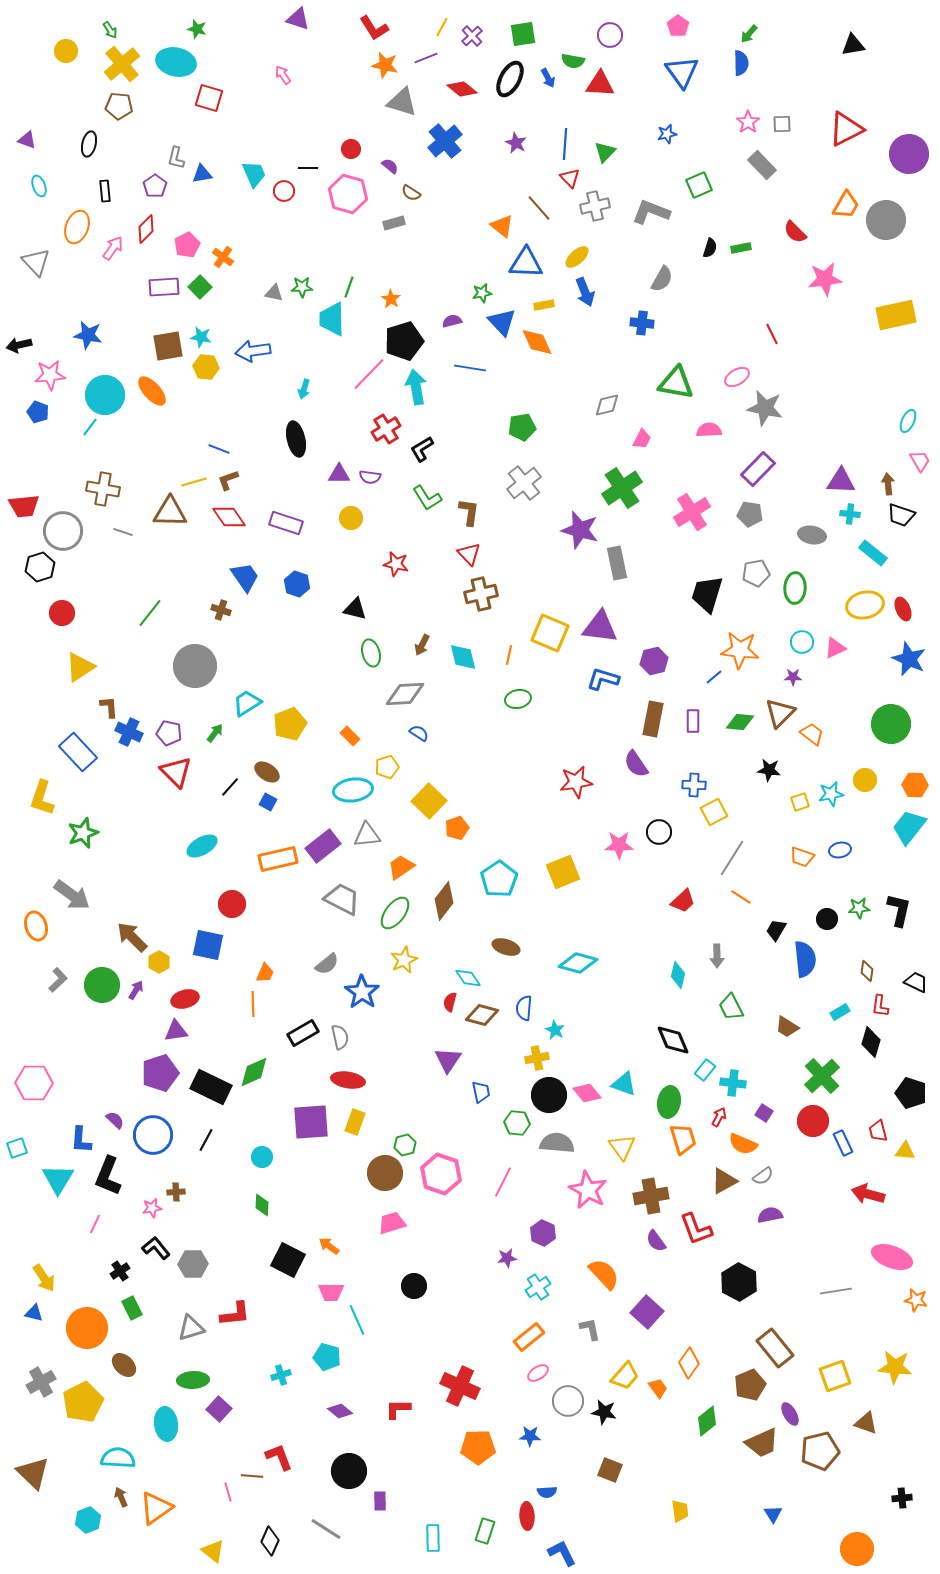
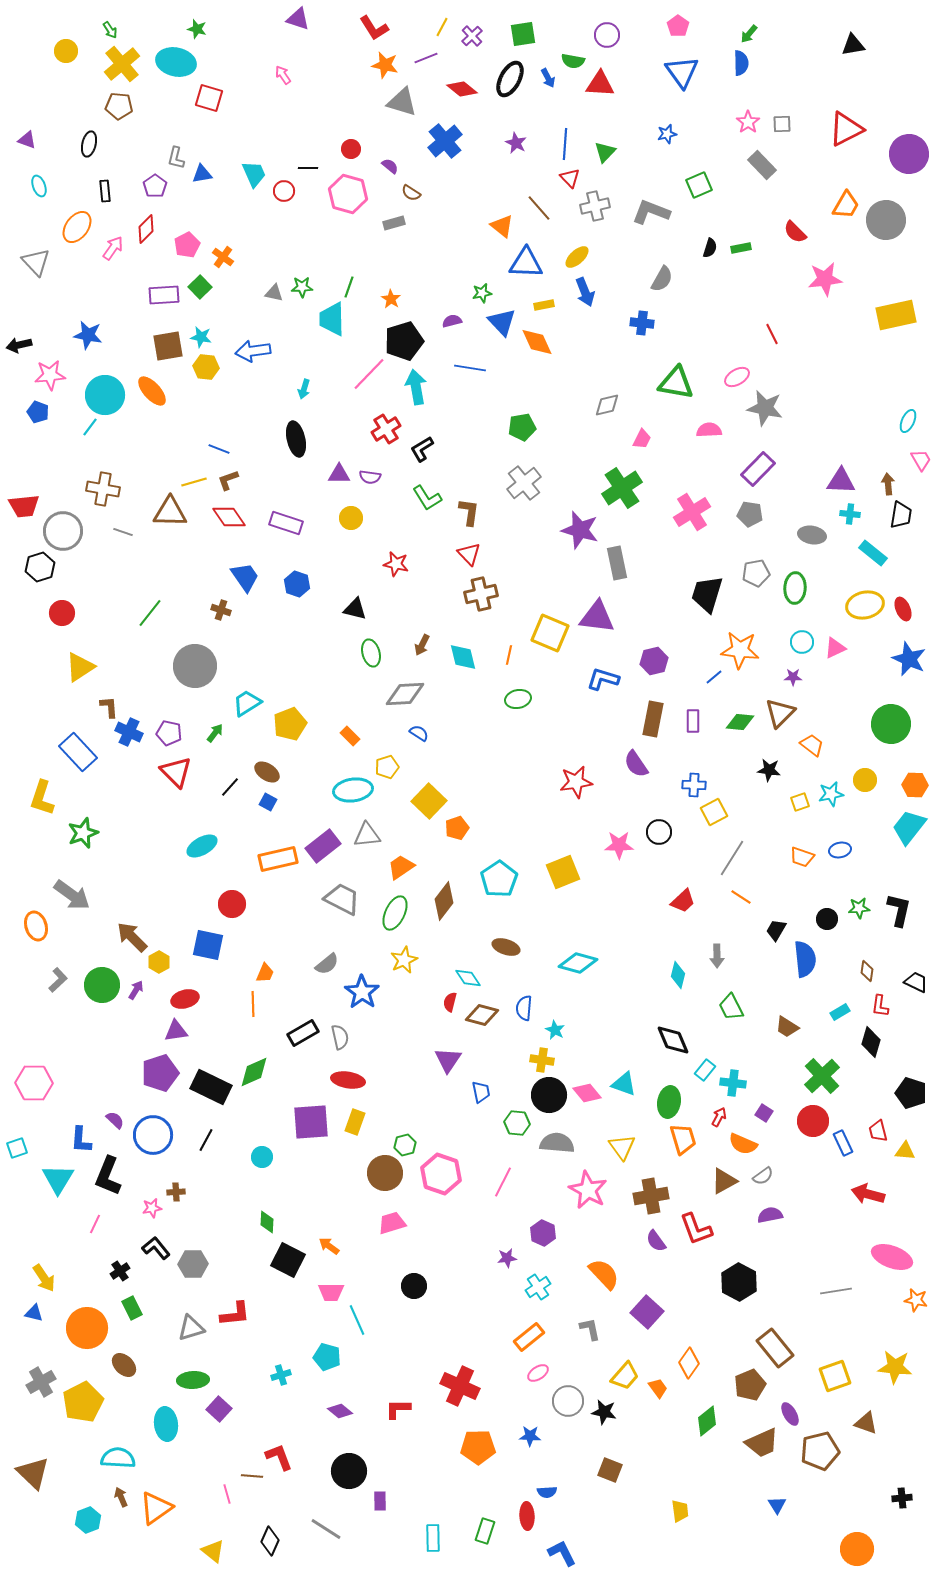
purple circle at (610, 35): moved 3 px left
orange ellipse at (77, 227): rotated 16 degrees clockwise
purple rectangle at (164, 287): moved 8 px down
pink trapezoid at (920, 461): moved 1 px right, 1 px up
black trapezoid at (901, 515): rotated 100 degrees counterclockwise
purple triangle at (600, 627): moved 3 px left, 10 px up
orange trapezoid at (812, 734): moved 11 px down
green ellipse at (395, 913): rotated 12 degrees counterclockwise
yellow cross at (537, 1058): moved 5 px right, 2 px down; rotated 20 degrees clockwise
green diamond at (262, 1205): moved 5 px right, 17 px down
pink line at (228, 1492): moved 1 px left, 2 px down
blue triangle at (773, 1514): moved 4 px right, 9 px up
